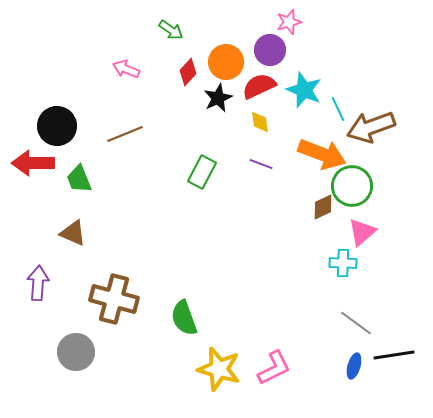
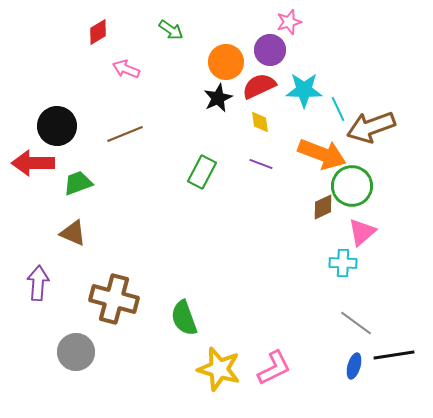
red diamond: moved 90 px left, 40 px up; rotated 16 degrees clockwise
cyan star: rotated 21 degrees counterclockwise
green trapezoid: moved 1 px left, 4 px down; rotated 92 degrees clockwise
